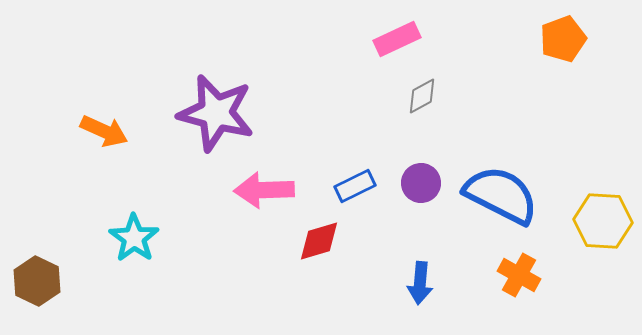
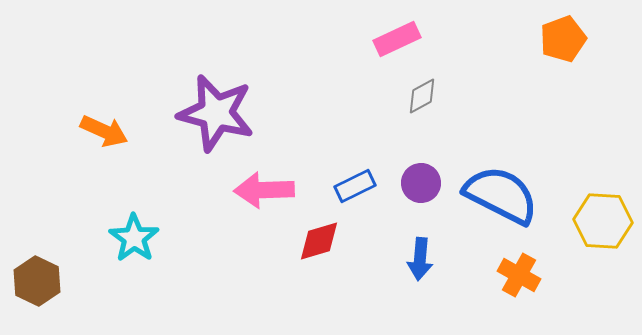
blue arrow: moved 24 px up
